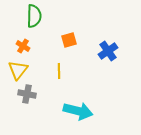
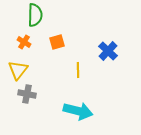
green semicircle: moved 1 px right, 1 px up
orange square: moved 12 px left, 2 px down
orange cross: moved 1 px right, 4 px up
blue cross: rotated 12 degrees counterclockwise
yellow line: moved 19 px right, 1 px up
